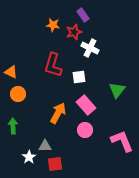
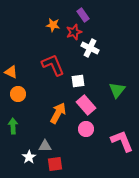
red L-shape: rotated 140 degrees clockwise
white square: moved 1 px left, 4 px down
pink circle: moved 1 px right, 1 px up
